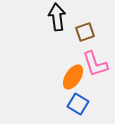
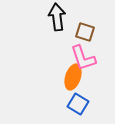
brown square: rotated 36 degrees clockwise
pink L-shape: moved 12 px left, 6 px up
orange ellipse: rotated 15 degrees counterclockwise
